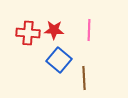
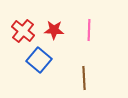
red cross: moved 5 px left, 2 px up; rotated 35 degrees clockwise
blue square: moved 20 px left
